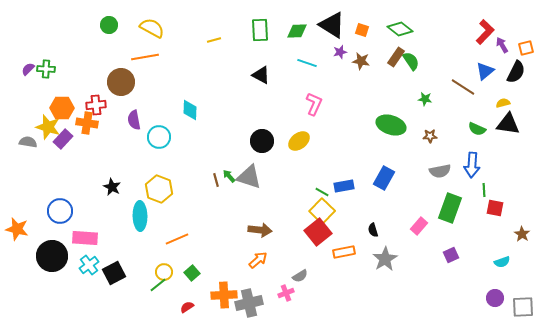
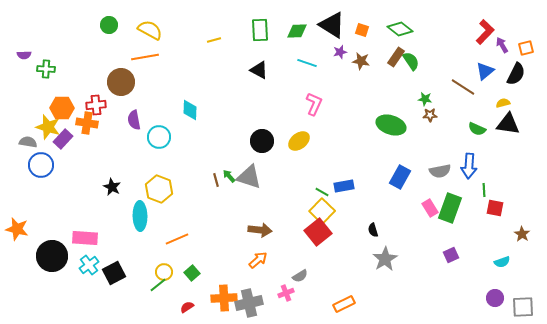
yellow semicircle at (152, 28): moved 2 px left, 2 px down
purple semicircle at (28, 69): moved 4 px left, 14 px up; rotated 136 degrees counterclockwise
black semicircle at (516, 72): moved 2 px down
black triangle at (261, 75): moved 2 px left, 5 px up
brown star at (430, 136): moved 21 px up
blue arrow at (472, 165): moved 3 px left, 1 px down
blue rectangle at (384, 178): moved 16 px right, 1 px up
blue circle at (60, 211): moved 19 px left, 46 px up
pink rectangle at (419, 226): moved 11 px right, 18 px up; rotated 72 degrees counterclockwise
orange rectangle at (344, 252): moved 52 px down; rotated 15 degrees counterclockwise
orange cross at (224, 295): moved 3 px down
